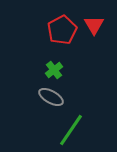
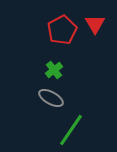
red triangle: moved 1 px right, 1 px up
gray ellipse: moved 1 px down
